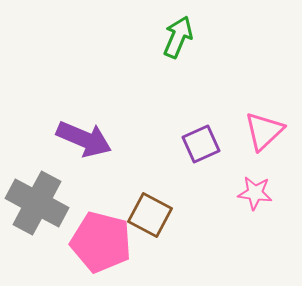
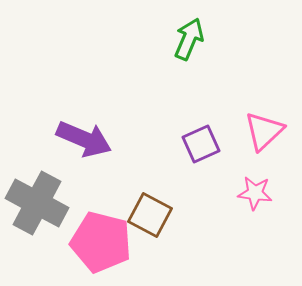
green arrow: moved 11 px right, 2 px down
